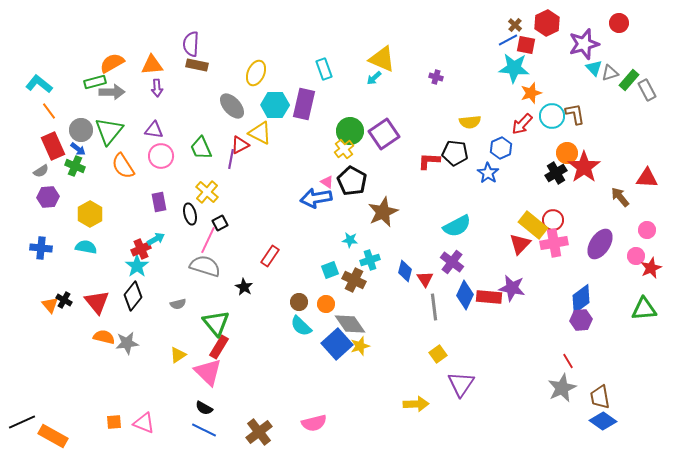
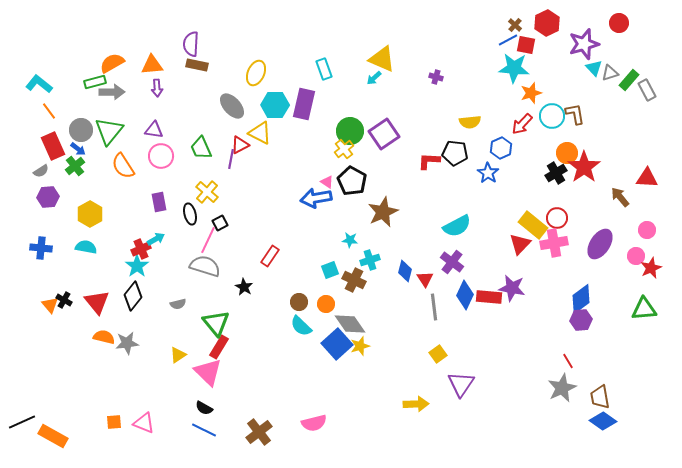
green cross at (75, 166): rotated 30 degrees clockwise
red circle at (553, 220): moved 4 px right, 2 px up
